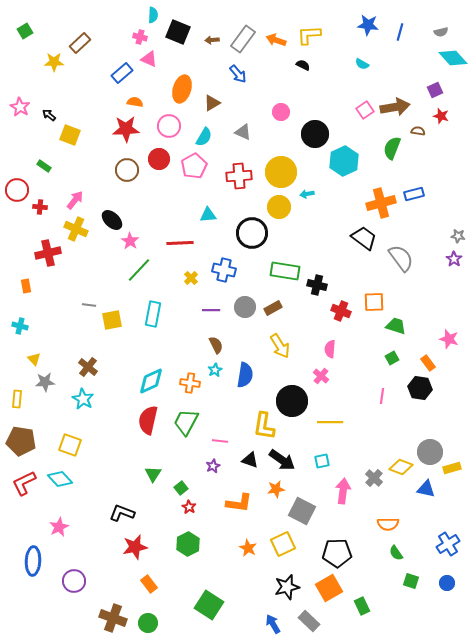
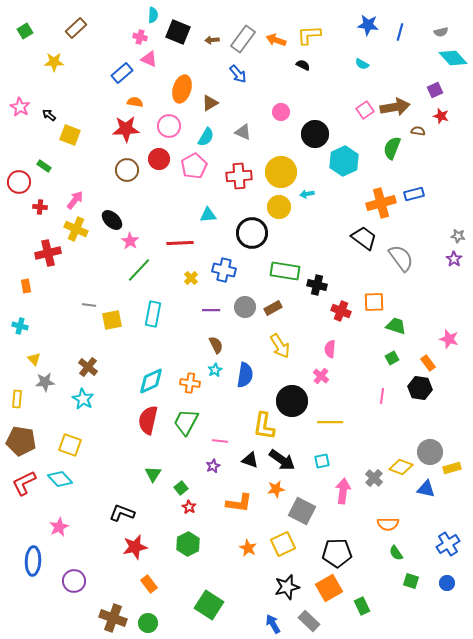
brown rectangle at (80, 43): moved 4 px left, 15 px up
brown triangle at (212, 103): moved 2 px left
cyan semicircle at (204, 137): moved 2 px right
red circle at (17, 190): moved 2 px right, 8 px up
